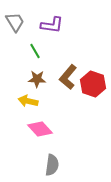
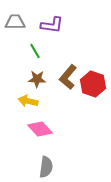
gray trapezoid: rotated 60 degrees counterclockwise
gray semicircle: moved 6 px left, 2 px down
